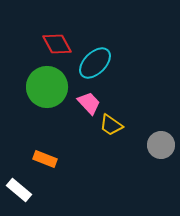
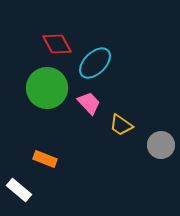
green circle: moved 1 px down
yellow trapezoid: moved 10 px right
